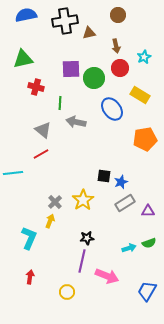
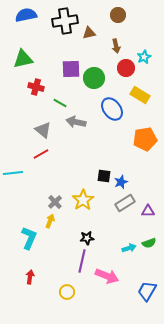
red circle: moved 6 px right
green line: rotated 64 degrees counterclockwise
